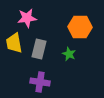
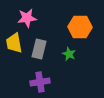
purple cross: rotated 18 degrees counterclockwise
